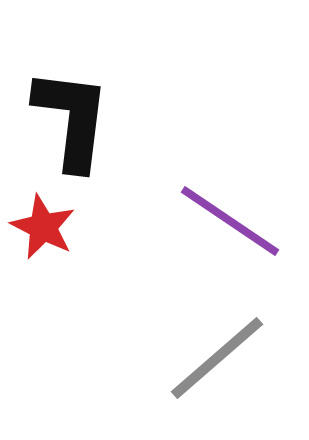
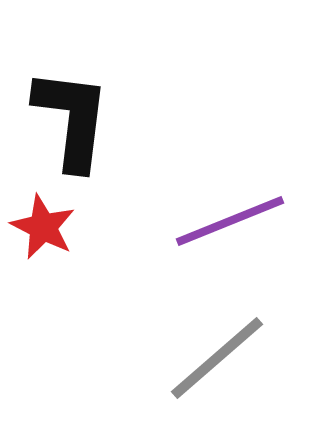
purple line: rotated 56 degrees counterclockwise
